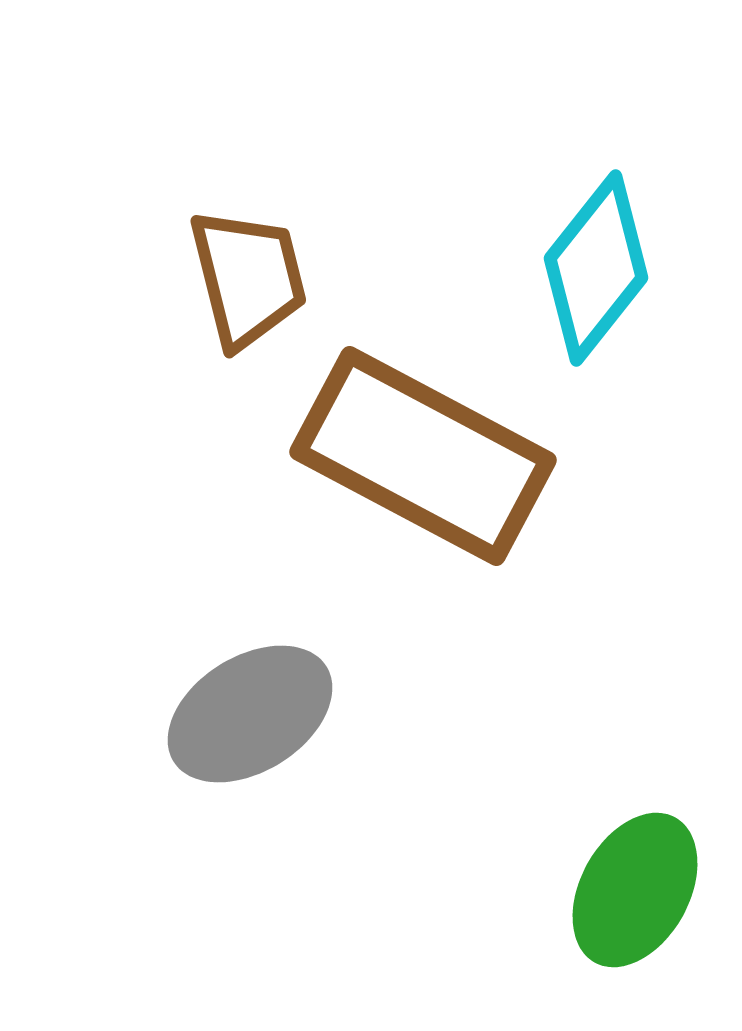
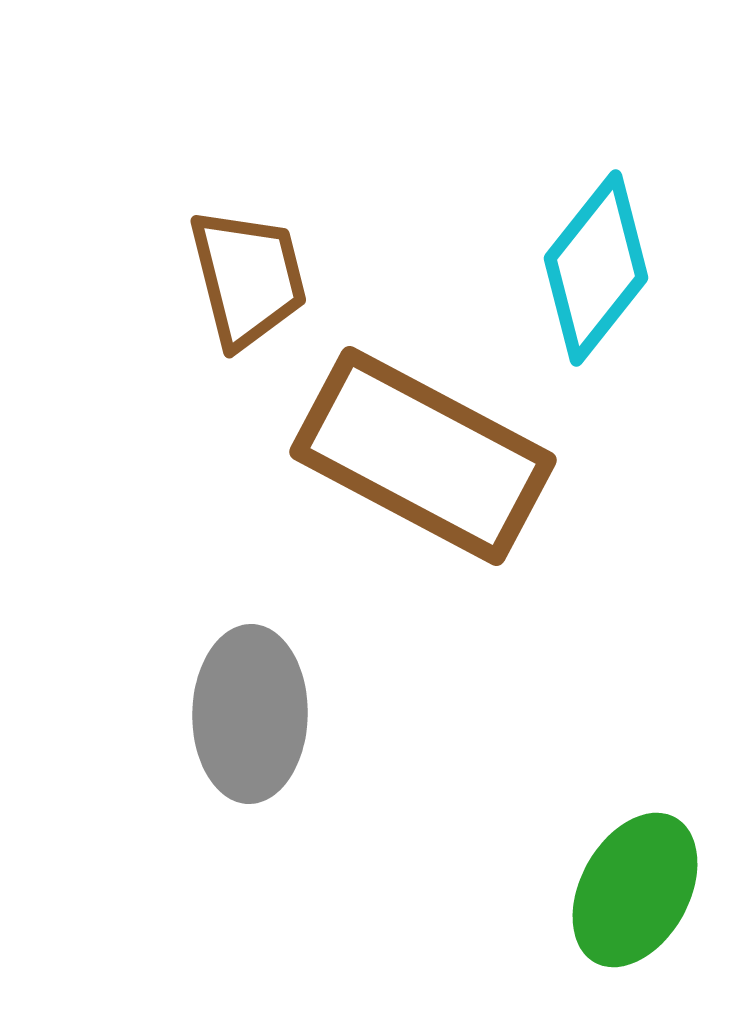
gray ellipse: rotated 57 degrees counterclockwise
